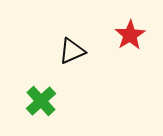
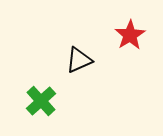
black triangle: moved 7 px right, 9 px down
